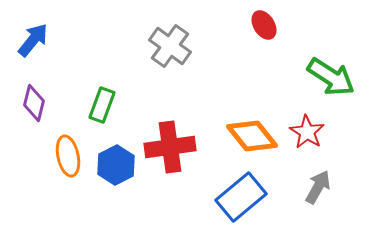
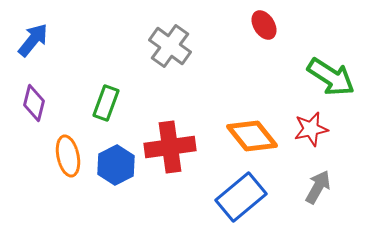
green rectangle: moved 4 px right, 2 px up
red star: moved 4 px right, 3 px up; rotated 28 degrees clockwise
